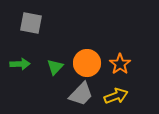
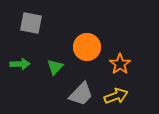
orange circle: moved 16 px up
